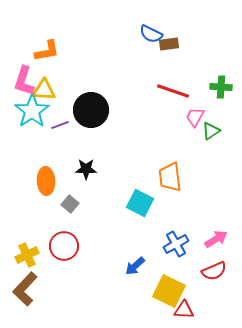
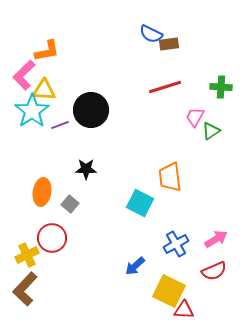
pink L-shape: moved 6 px up; rotated 28 degrees clockwise
red line: moved 8 px left, 4 px up; rotated 36 degrees counterclockwise
orange ellipse: moved 4 px left, 11 px down; rotated 12 degrees clockwise
red circle: moved 12 px left, 8 px up
